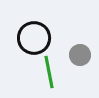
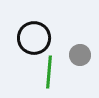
green line: rotated 16 degrees clockwise
